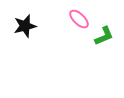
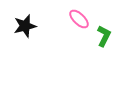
green L-shape: rotated 40 degrees counterclockwise
